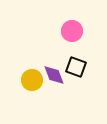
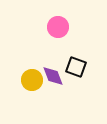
pink circle: moved 14 px left, 4 px up
purple diamond: moved 1 px left, 1 px down
